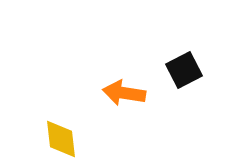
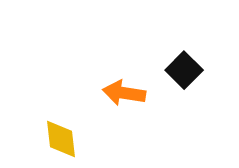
black square: rotated 18 degrees counterclockwise
